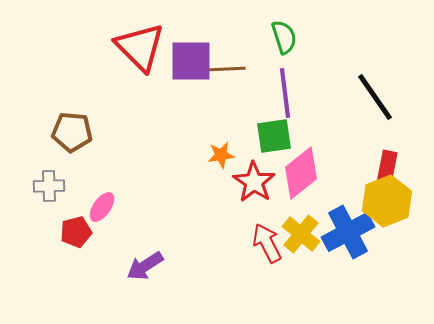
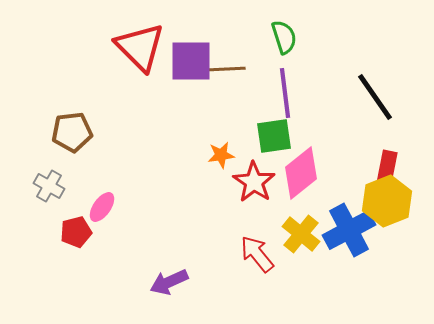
brown pentagon: rotated 12 degrees counterclockwise
gray cross: rotated 32 degrees clockwise
blue cross: moved 1 px right, 2 px up
red arrow: moved 10 px left, 11 px down; rotated 12 degrees counterclockwise
purple arrow: moved 24 px right, 16 px down; rotated 9 degrees clockwise
